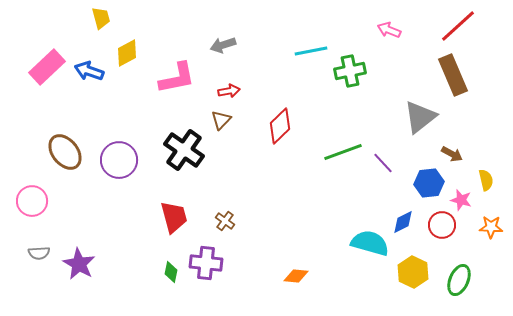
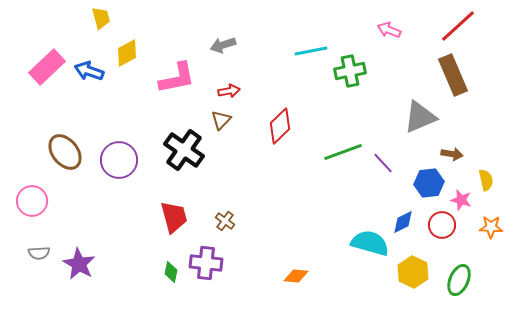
gray triangle: rotated 15 degrees clockwise
brown arrow: rotated 20 degrees counterclockwise
